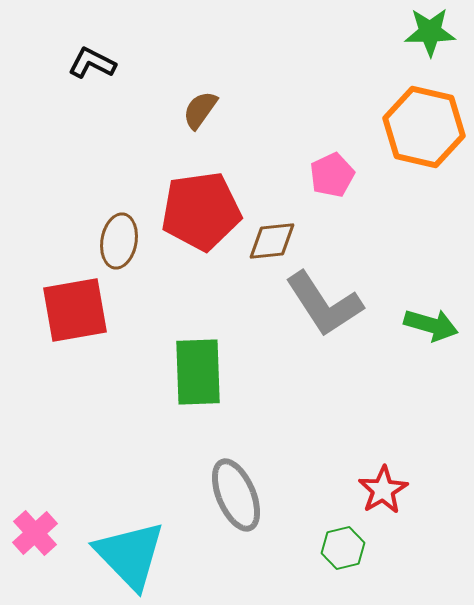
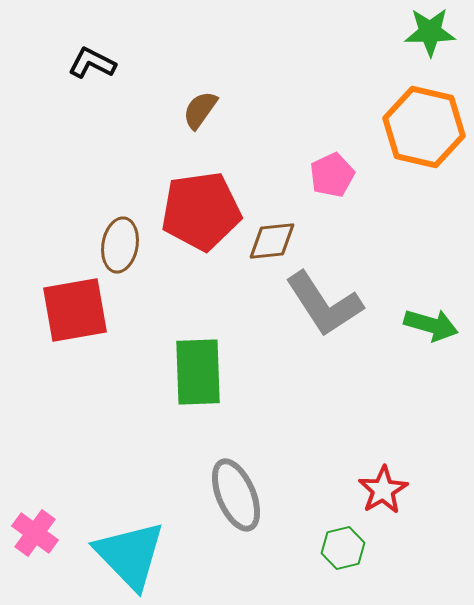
brown ellipse: moved 1 px right, 4 px down
pink cross: rotated 12 degrees counterclockwise
